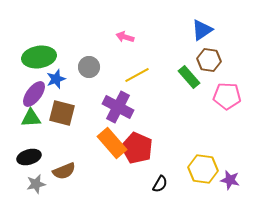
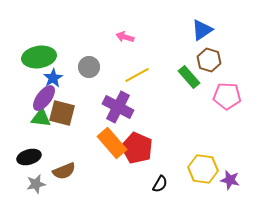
brown hexagon: rotated 10 degrees clockwise
blue star: moved 3 px left, 1 px up; rotated 12 degrees counterclockwise
purple ellipse: moved 10 px right, 4 px down
green triangle: moved 10 px right; rotated 10 degrees clockwise
